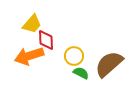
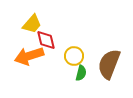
red diamond: rotated 10 degrees counterclockwise
brown semicircle: rotated 28 degrees counterclockwise
green semicircle: rotated 77 degrees clockwise
